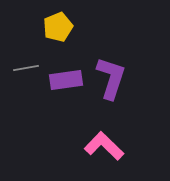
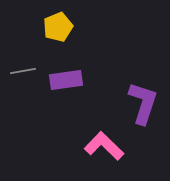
gray line: moved 3 px left, 3 px down
purple L-shape: moved 32 px right, 25 px down
